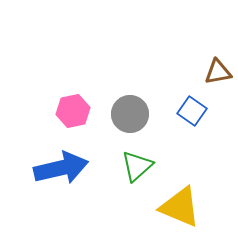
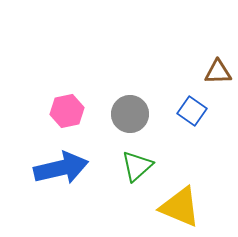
brown triangle: rotated 8 degrees clockwise
pink hexagon: moved 6 px left
